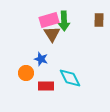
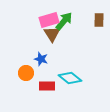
green arrow: rotated 138 degrees counterclockwise
cyan diamond: rotated 25 degrees counterclockwise
red rectangle: moved 1 px right
